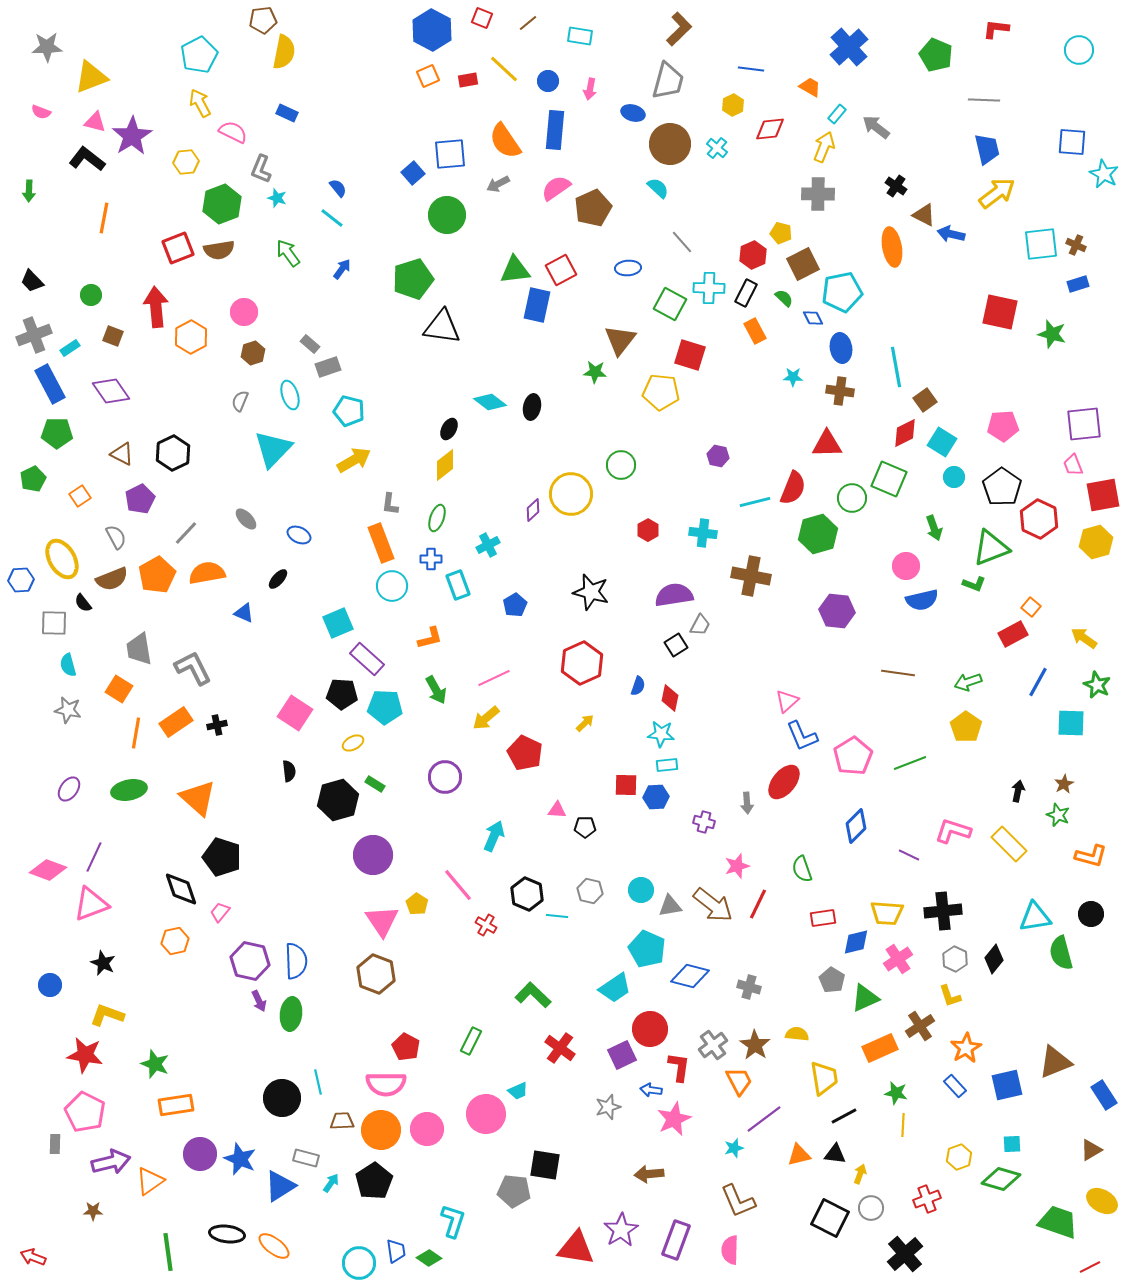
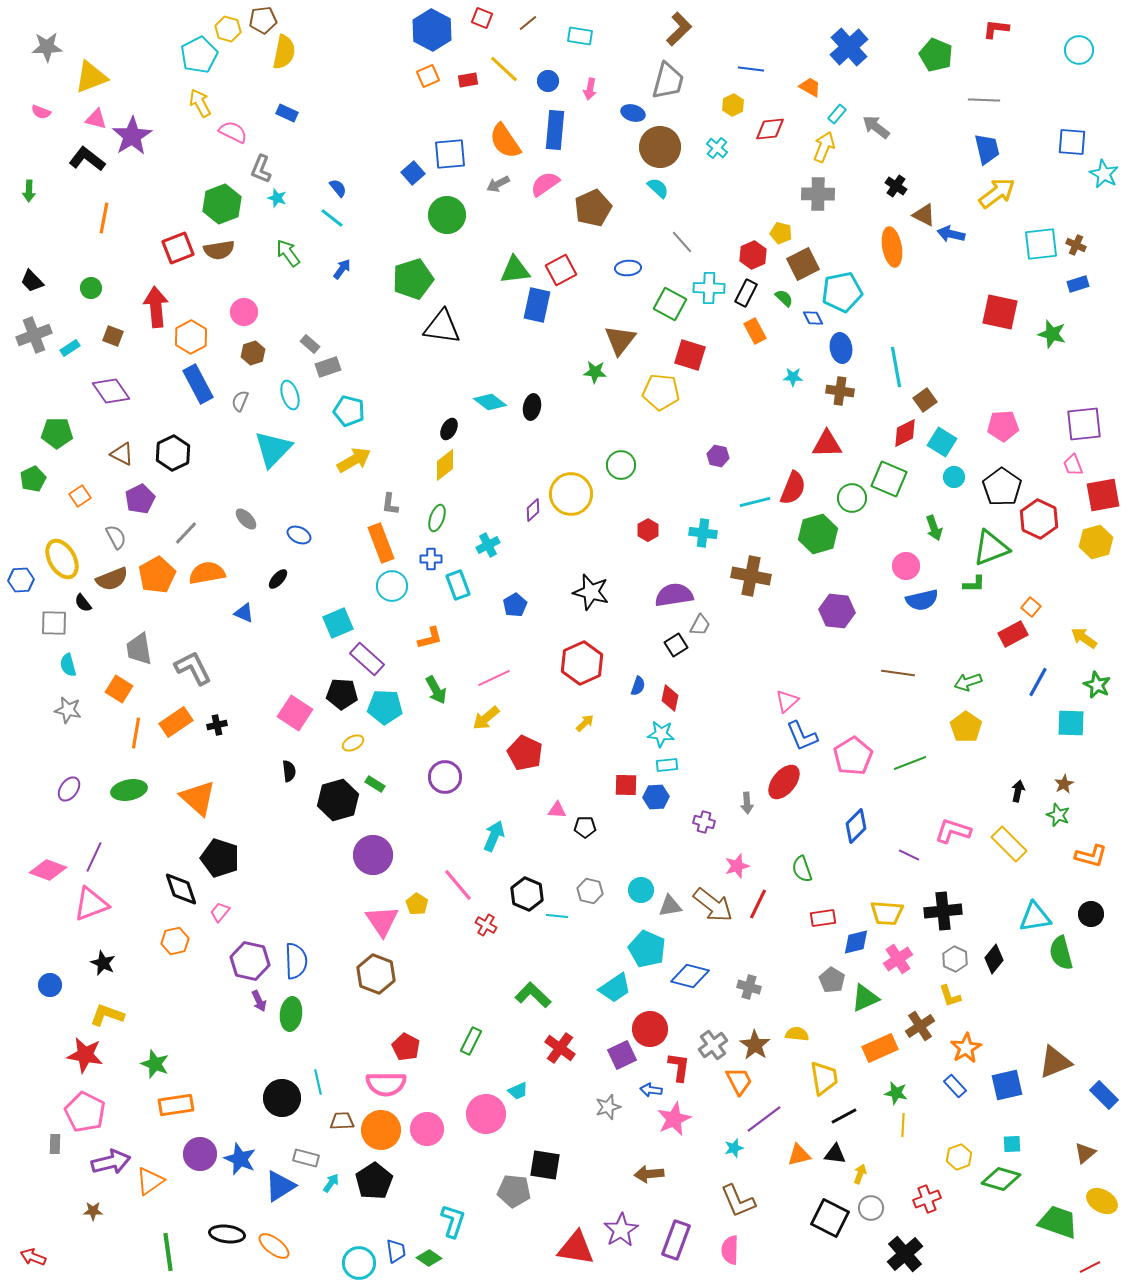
pink triangle at (95, 122): moved 1 px right, 3 px up
brown circle at (670, 144): moved 10 px left, 3 px down
yellow hexagon at (186, 162): moved 42 px right, 133 px up; rotated 20 degrees clockwise
pink semicircle at (556, 188): moved 11 px left, 4 px up
green circle at (91, 295): moved 7 px up
blue rectangle at (50, 384): moved 148 px right
green L-shape at (974, 584): rotated 20 degrees counterclockwise
black pentagon at (222, 857): moved 2 px left, 1 px down
blue rectangle at (1104, 1095): rotated 12 degrees counterclockwise
brown triangle at (1091, 1150): moved 6 px left, 3 px down; rotated 10 degrees counterclockwise
